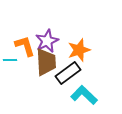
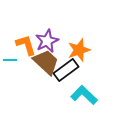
orange L-shape: moved 1 px right, 1 px up
brown trapezoid: rotated 44 degrees counterclockwise
black rectangle: moved 2 px left, 3 px up
